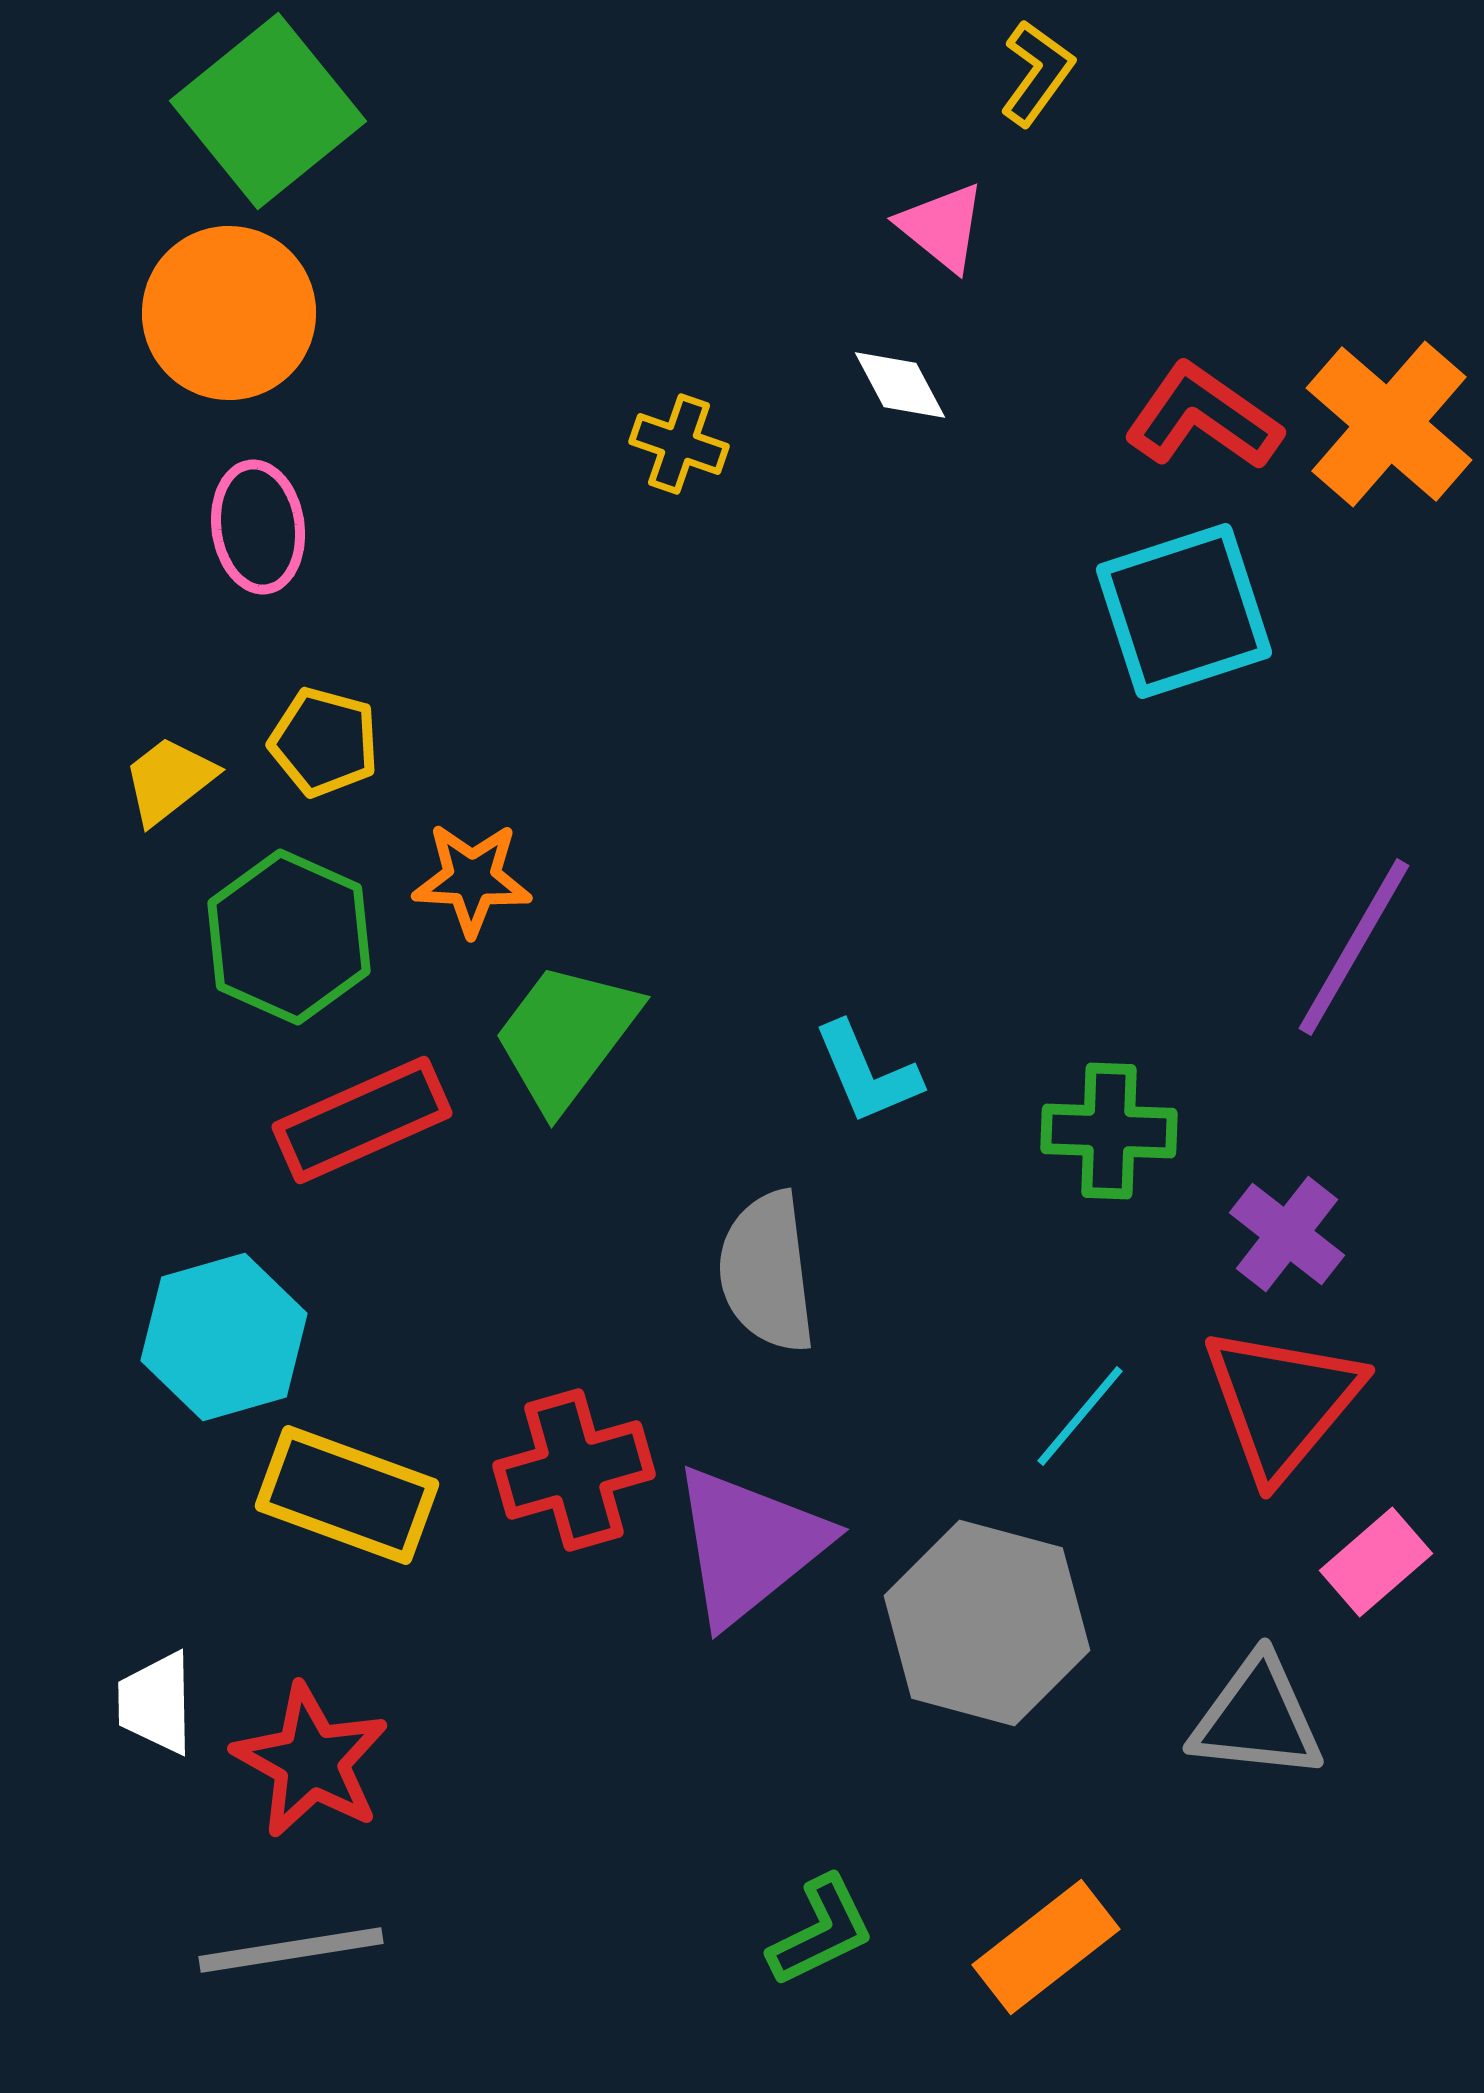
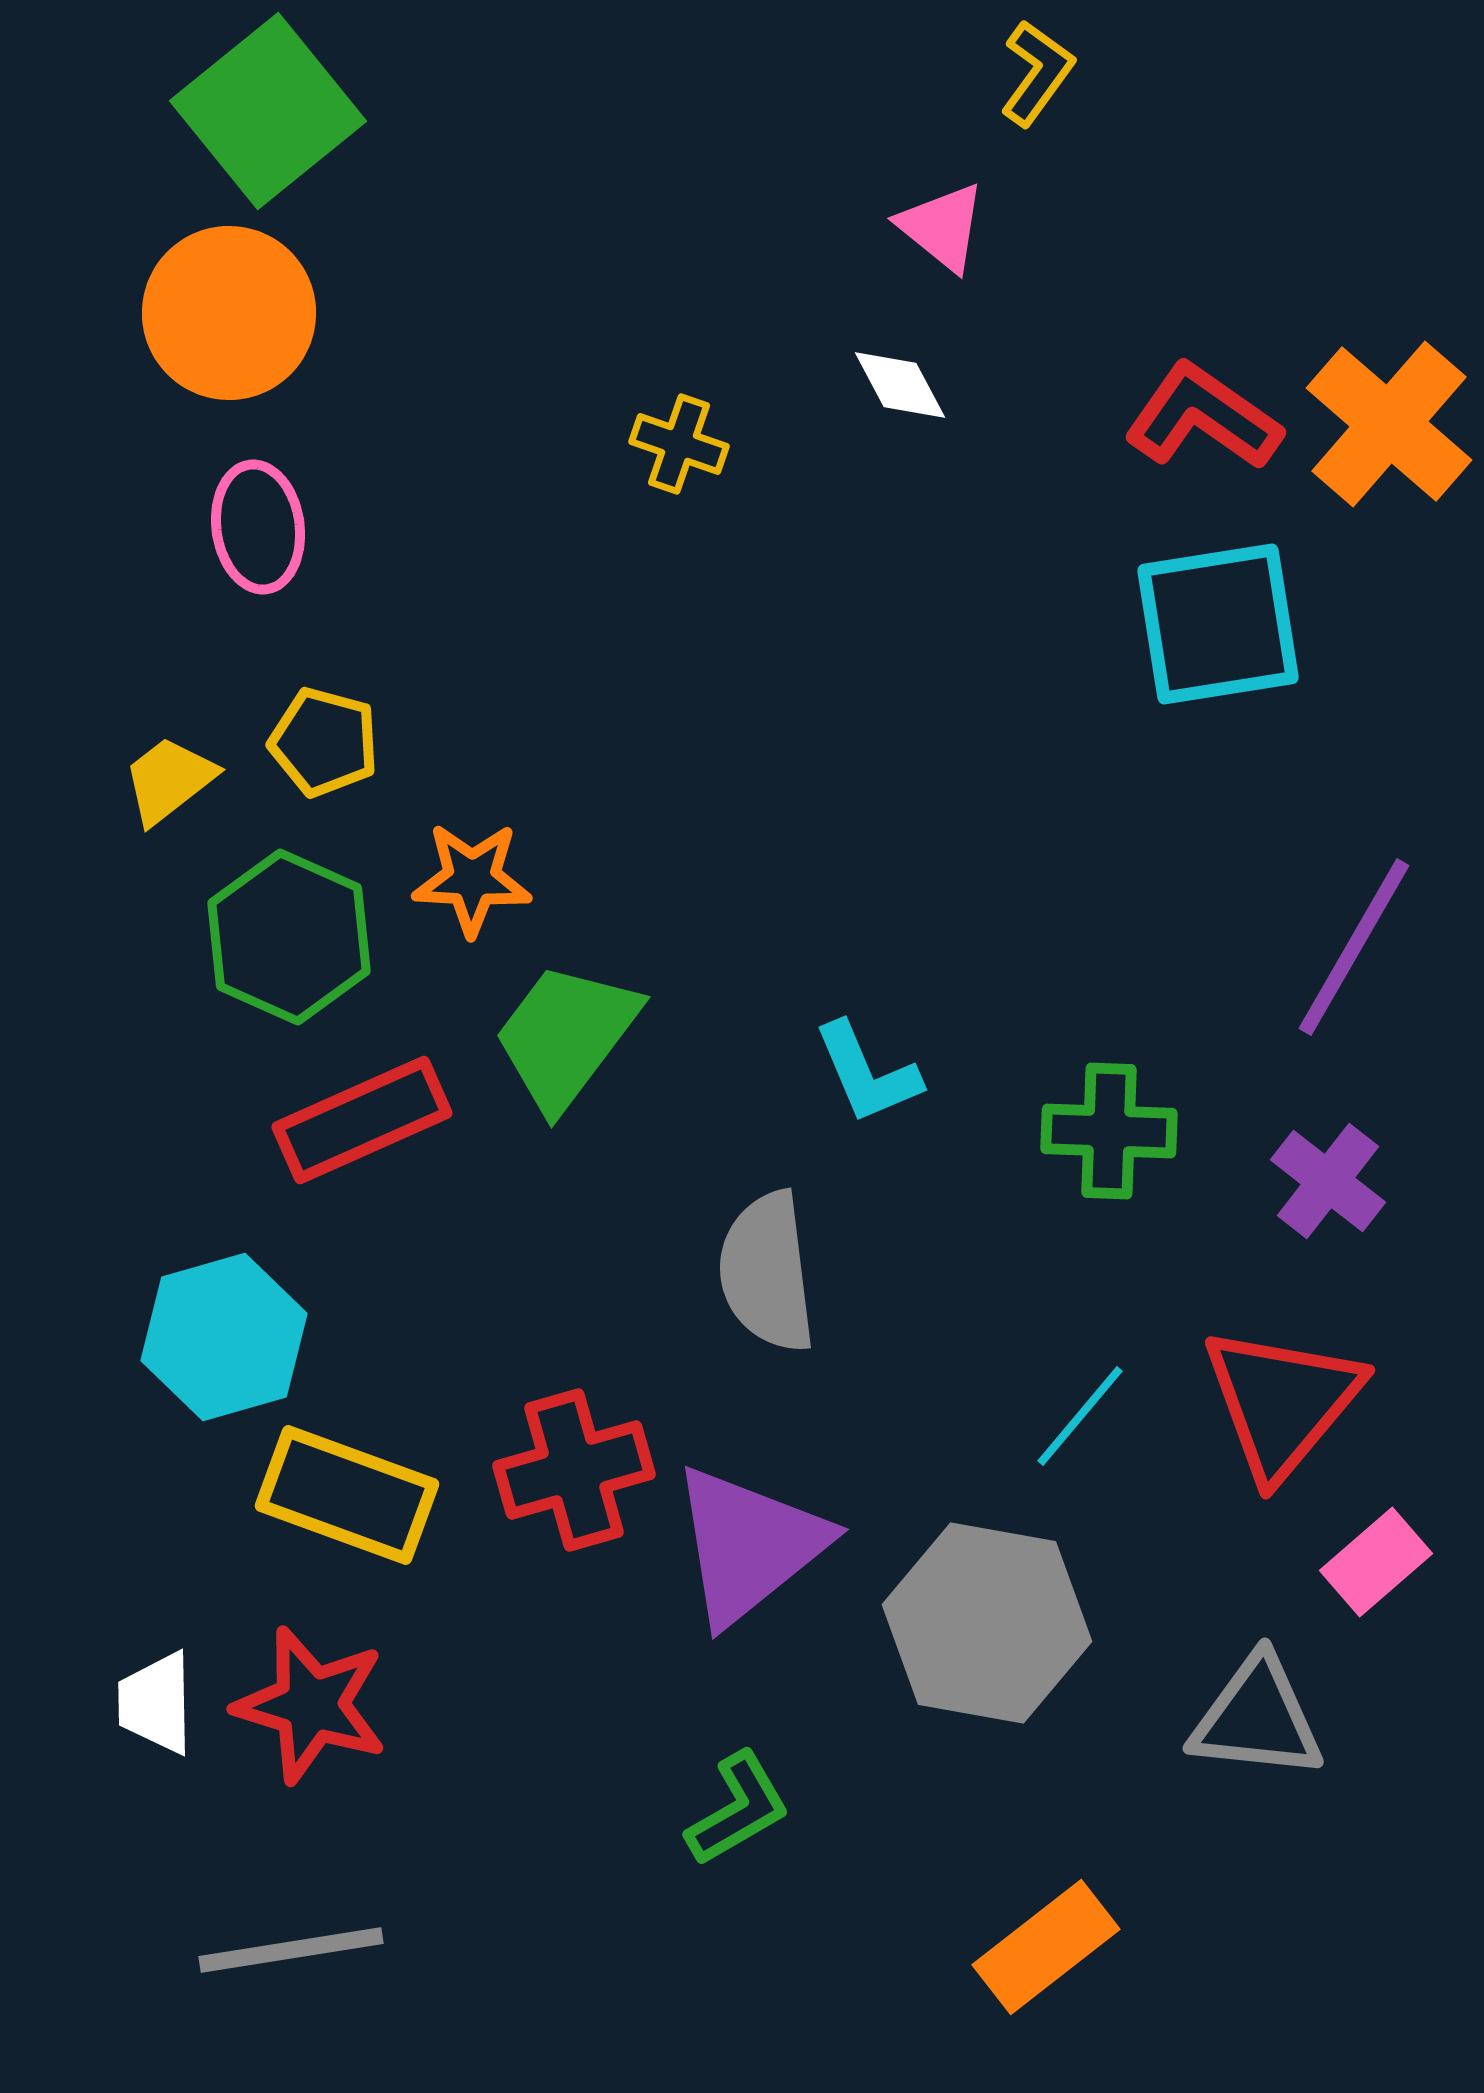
cyan square: moved 34 px right, 13 px down; rotated 9 degrees clockwise
purple cross: moved 41 px right, 53 px up
gray hexagon: rotated 5 degrees counterclockwise
red star: moved 56 px up; rotated 12 degrees counterclockwise
green L-shape: moved 83 px left, 122 px up; rotated 4 degrees counterclockwise
